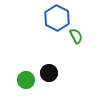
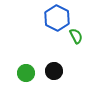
black circle: moved 5 px right, 2 px up
green circle: moved 7 px up
